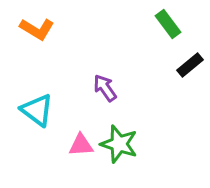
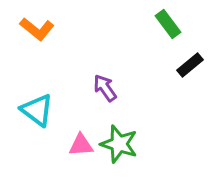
orange L-shape: rotated 8 degrees clockwise
